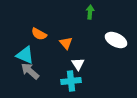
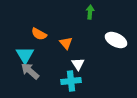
cyan triangle: rotated 36 degrees clockwise
